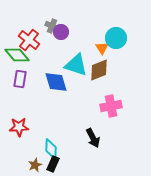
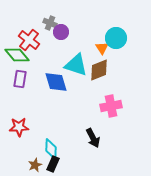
gray cross: moved 2 px left, 3 px up
